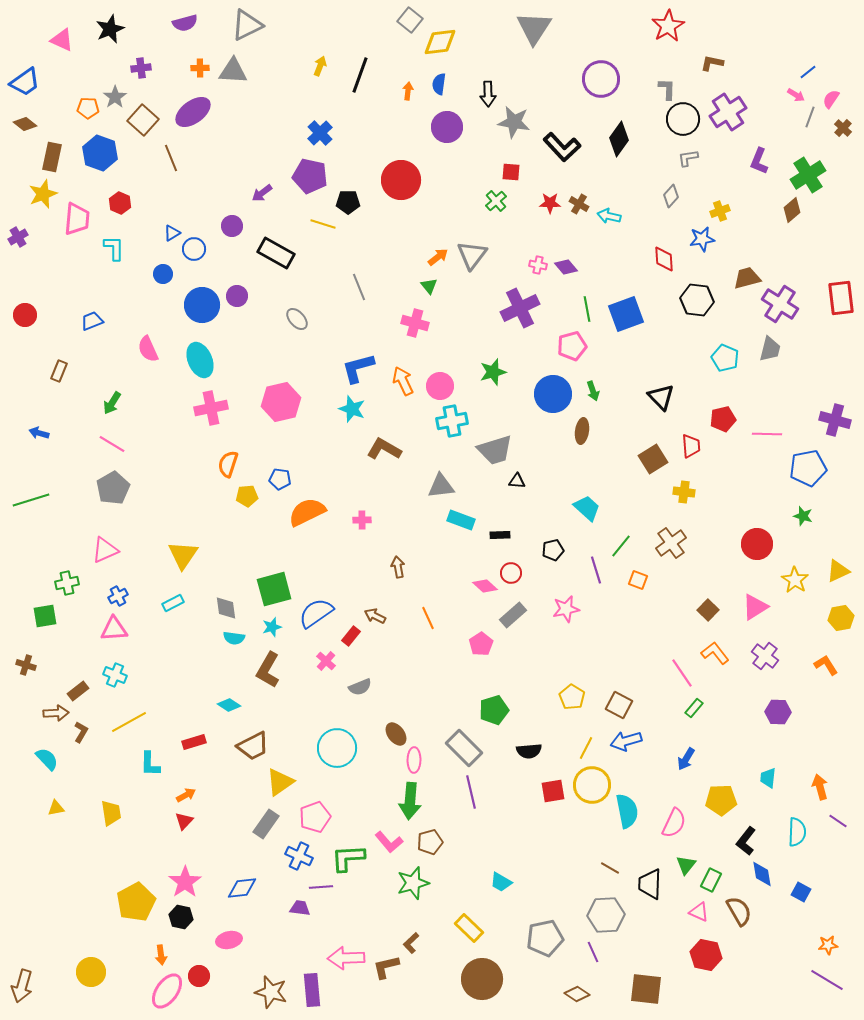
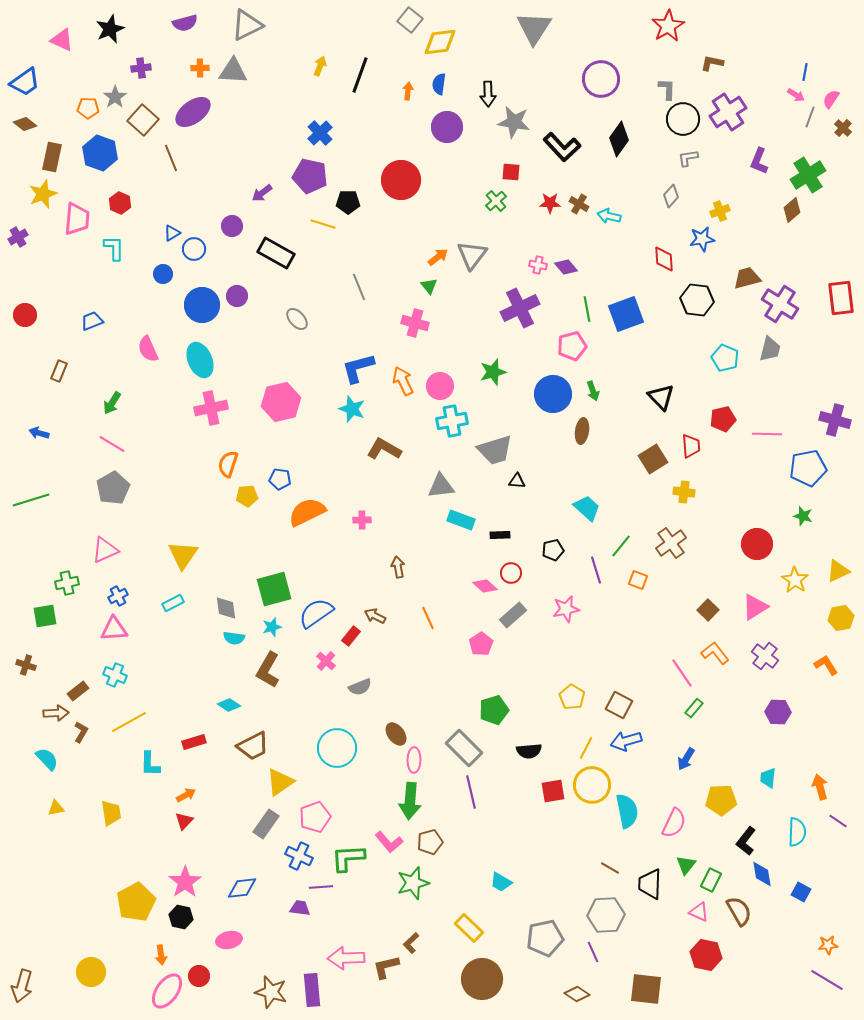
blue line at (808, 72): moved 3 px left; rotated 42 degrees counterclockwise
